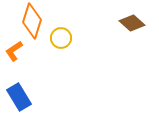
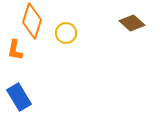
yellow circle: moved 5 px right, 5 px up
orange L-shape: moved 1 px right, 1 px up; rotated 45 degrees counterclockwise
